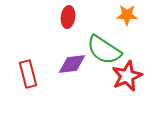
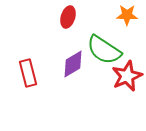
red ellipse: rotated 10 degrees clockwise
purple diamond: moved 1 px right; rotated 24 degrees counterclockwise
red rectangle: moved 1 px up
